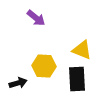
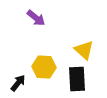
yellow triangle: moved 2 px right; rotated 20 degrees clockwise
yellow hexagon: moved 1 px down
black arrow: rotated 36 degrees counterclockwise
